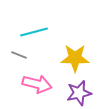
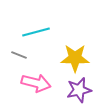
cyan line: moved 2 px right
pink arrow: moved 1 px left, 1 px up
purple star: moved 3 px up
